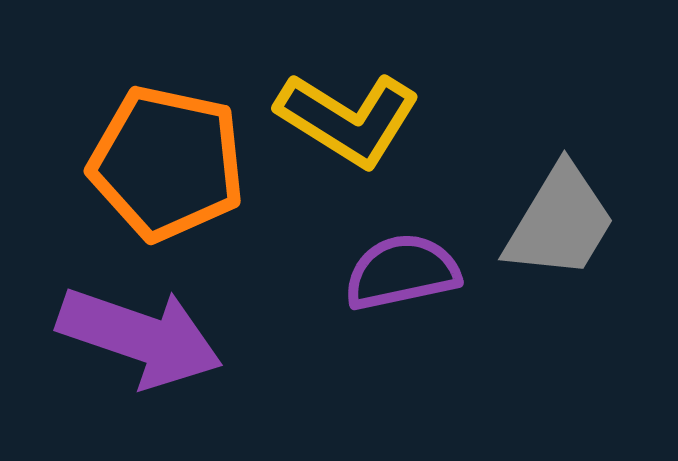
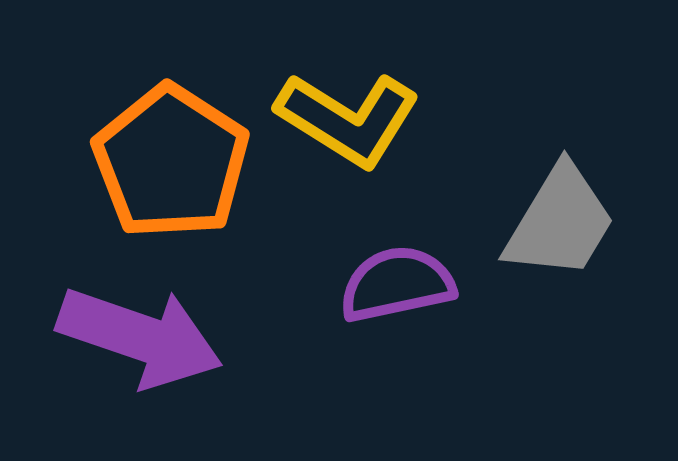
orange pentagon: moved 4 px right, 1 px up; rotated 21 degrees clockwise
purple semicircle: moved 5 px left, 12 px down
